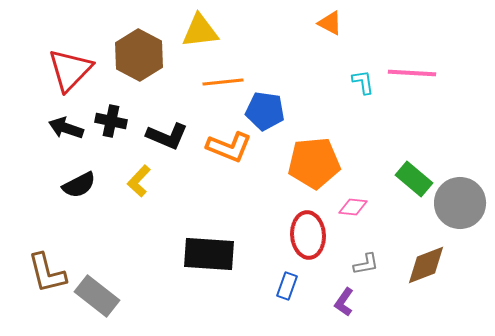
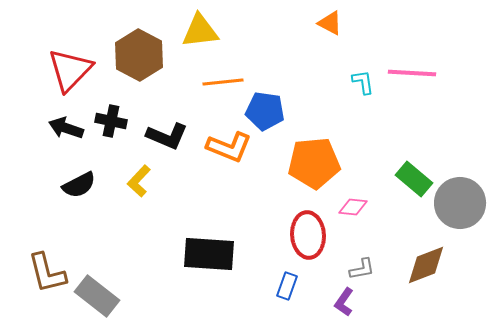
gray L-shape: moved 4 px left, 5 px down
